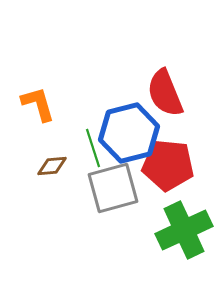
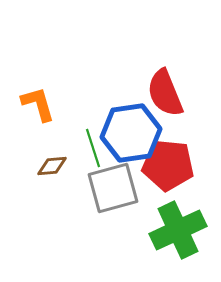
blue hexagon: moved 2 px right; rotated 6 degrees clockwise
green cross: moved 6 px left
